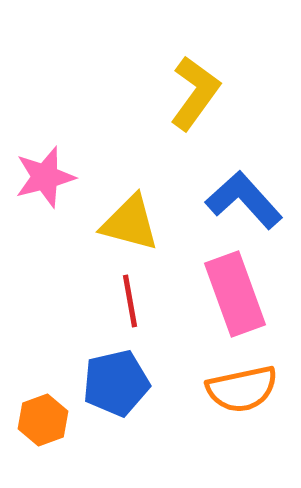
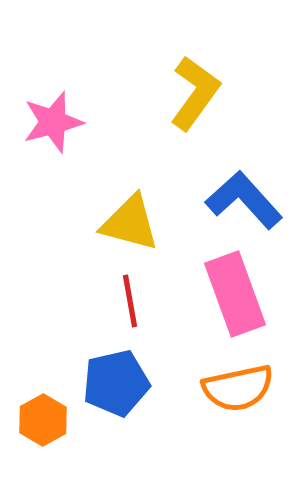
pink star: moved 8 px right, 55 px up
orange semicircle: moved 4 px left, 1 px up
orange hexagon: rotated 9 degrees counterclockwise
